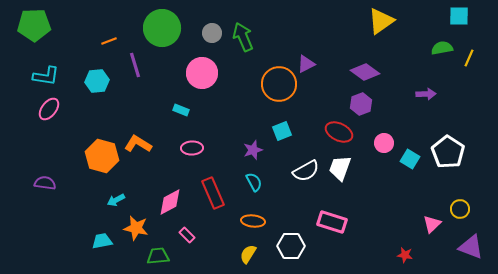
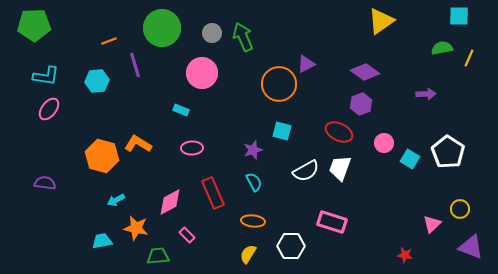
cyan square at (282, 131): rotated 36 degrees clockwise
